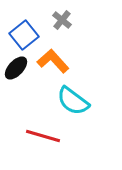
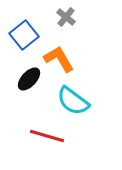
gray cross: moved 4 px right, 3 px up
orange L-shape: moved 6 px right, 2 px up; rotated 12 degrees clockwise
black ellipse: moved 13 px right, 11 px down
red line: moved 4 px right
